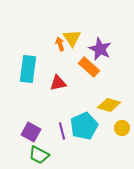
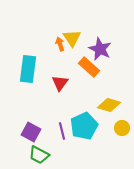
red triangle: moved 2 px right; rotated 42 degrees counterclockwise
